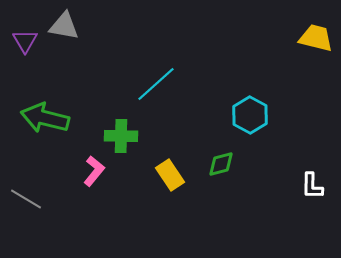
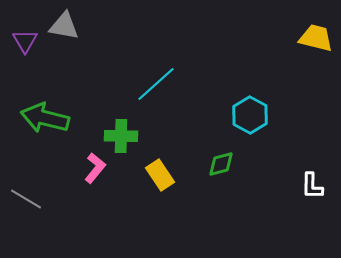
pink L-shape: moved 1 px right, 3 px up
yellow rectangle: moved 10 px left
